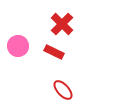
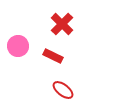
red rectangle: moved 1 px left, 4 px down
red ellipse: rotated 10 degrees counterclockwise
